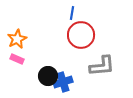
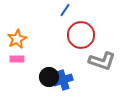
blue line: moved 7 px left, 3 px up; rotated 24 degrees clockwise
pink rectangle: rotated 24 degrees counterclockwise
gray L-shape: moved 5 px up; rotated 24 degrees clockwise
black circle: moved 1 px right, 1 px down
blue cross: moved 2 px up
